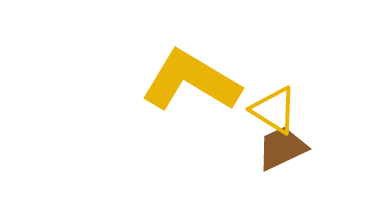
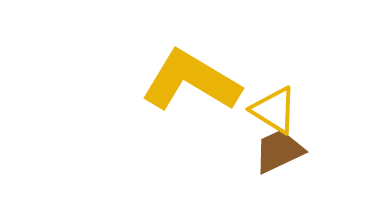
brown trapezoid: moved 3 px left, 3 px down
